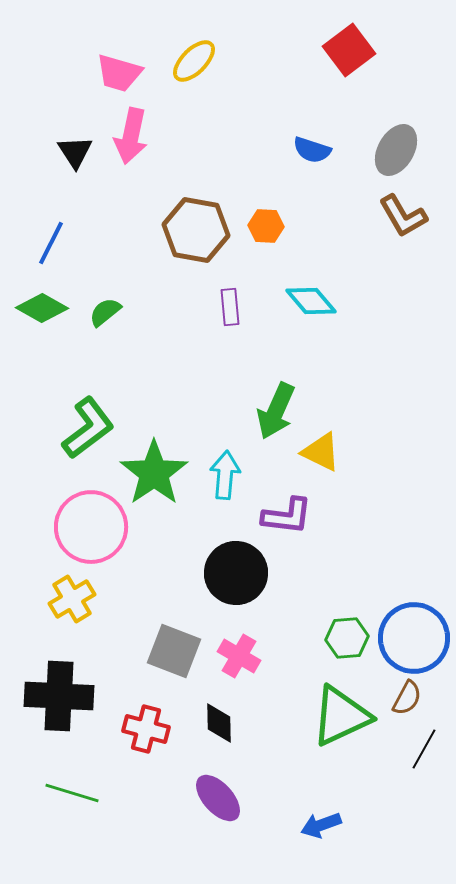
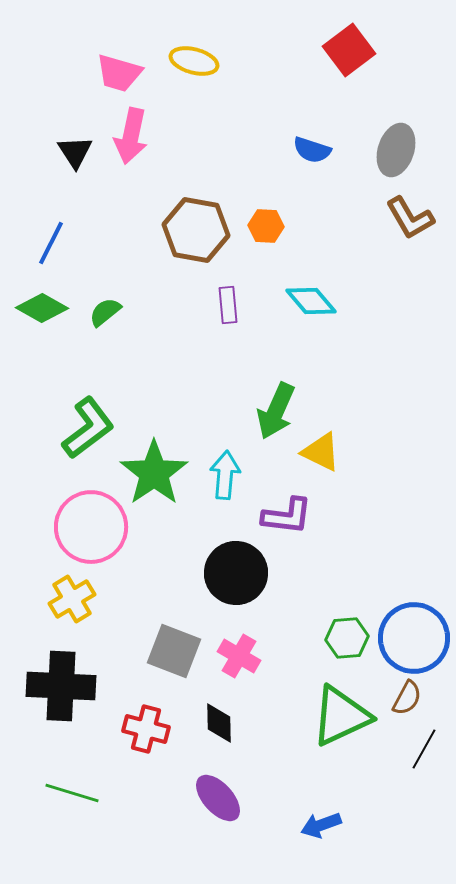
yellow ellipse: rotated 60 degrees clockwise
gray ellipse: rotated 12 degrees counterclockwise
brown L-shape: moved 7 px right, 2 px down
purple rectangle: moved 2 px left, 2 px up
black cross: moved 2 px right, 10 px up
